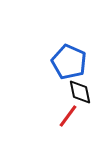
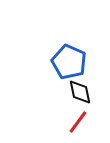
red line: moved 10 px right, 6 px down
